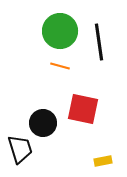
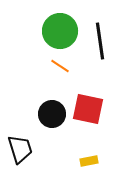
black line: moved 1 px right, 1 px up
orange line: rotated 18 degrees clockwise
red square: moved 5 px right
black circle: moved 9 px right, 9 px up
yellow rectangle: moved 14 px left
